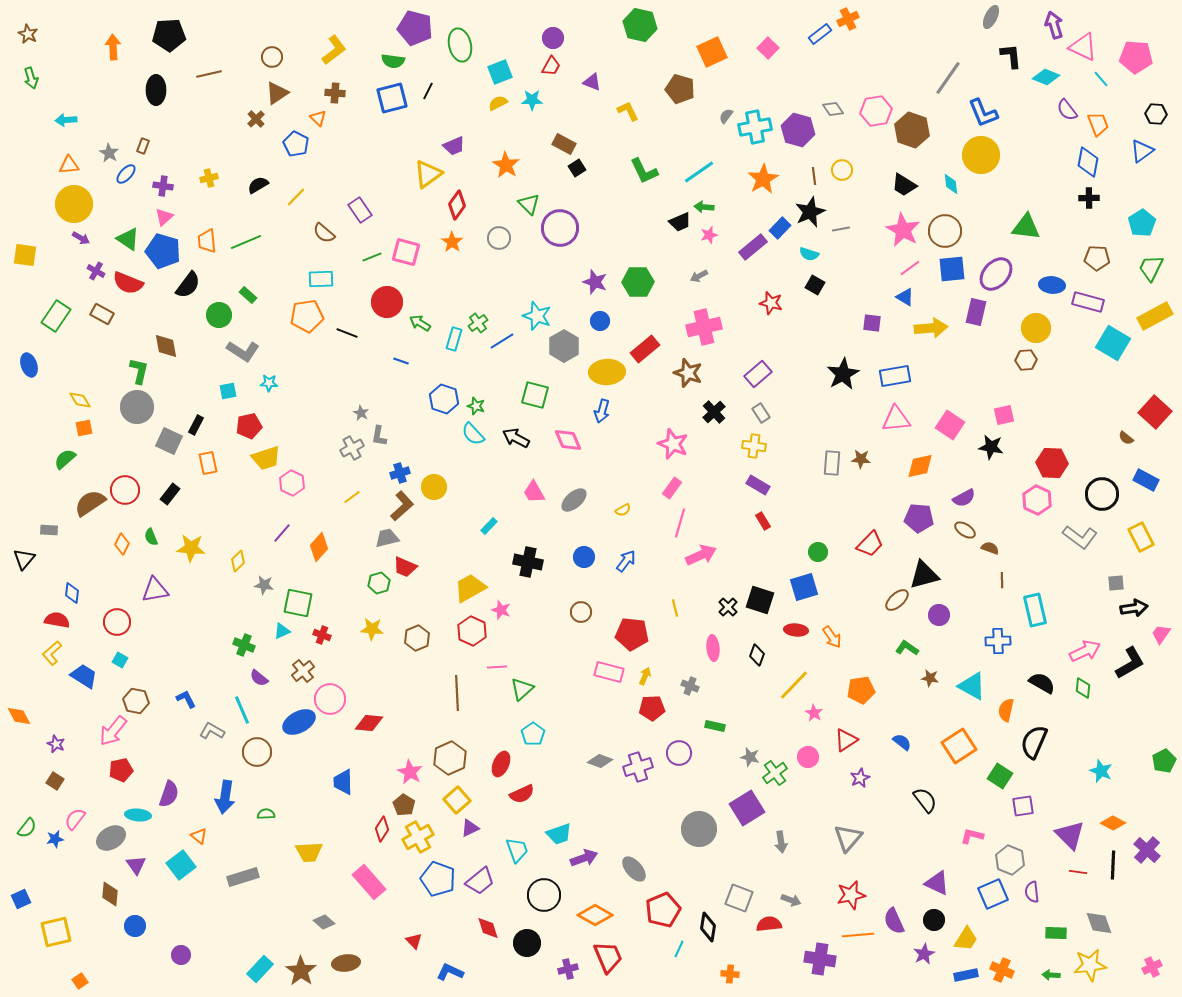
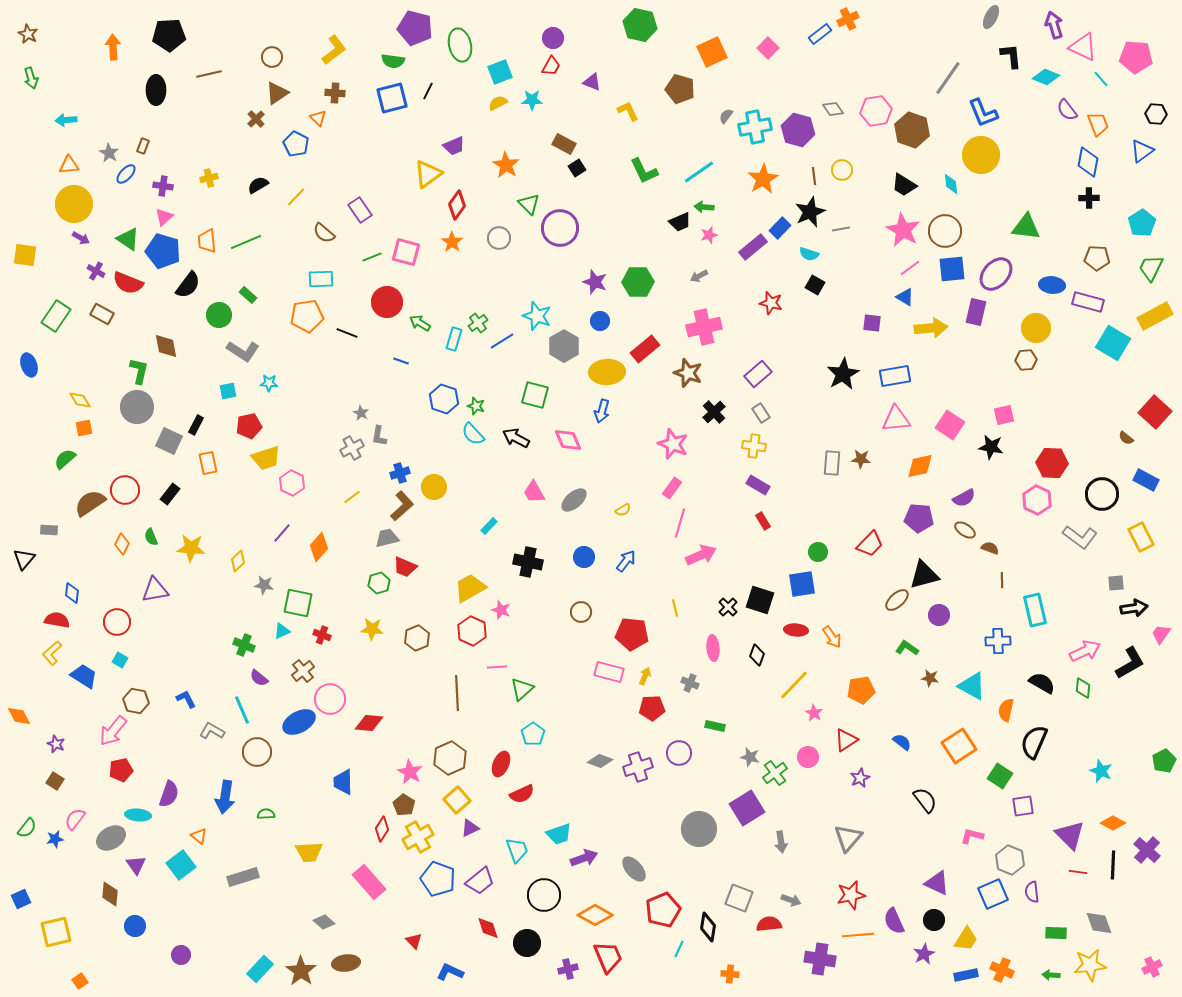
blue square at (804, 587): moved 2 px left, 3 px up; rotated 8 degrees clockwise
gray cross at (690, 686): moved 3 px up
